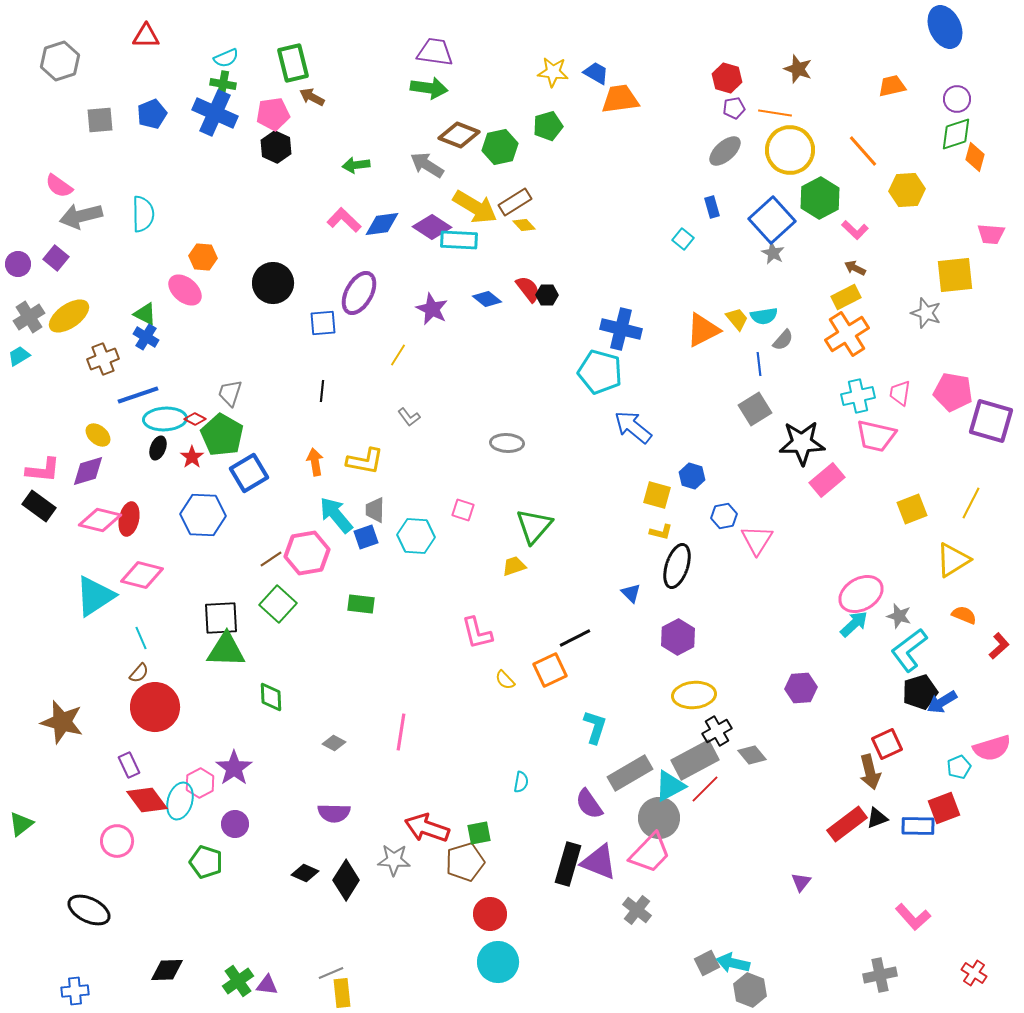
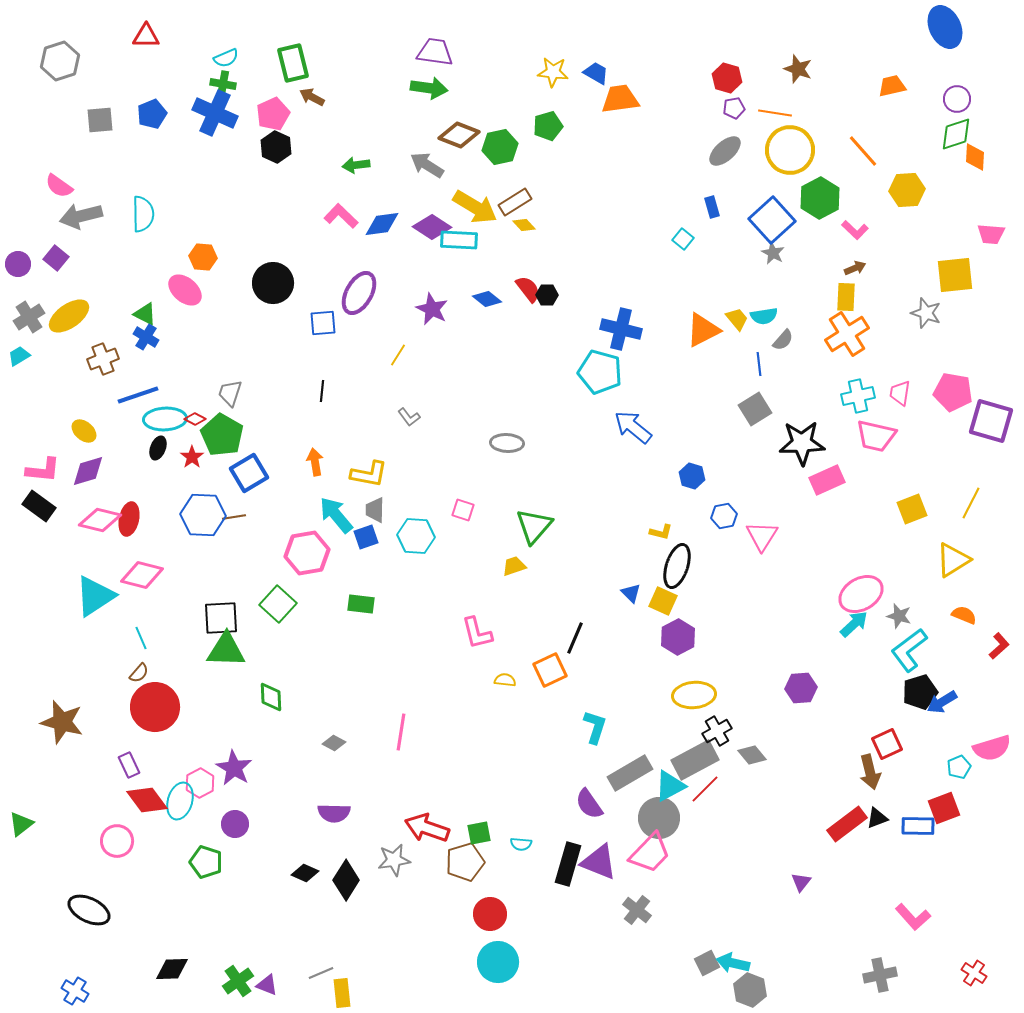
pink pentagon at (273, 114): rotated 16 degrees counterclockwise
orange diamond at (975, 157): rotated 12 degrees counterclockwise
pink L-shape at (344, 220): moved 3 px left, 4 px up
brown arrow at (855, 268): rotated 130 degrees clockwise
yellow rectangle at (846, 297): rotated 60 degrees counterclockwise
yellow ellipse at (98, 435): moved 14 px left, 4 px up
yellow L-shape at (365, 461): moved 4 px right, 13 px down
pink rectangle at (827, 480): rotated 16 degrees clockwise
yellow square at (657, 495): moved 6 px right, 106 px down; rotated 8 degrees clockwise
pink triangle at (757, 540): moved 5 px right, 4 px up
brown line at (271, 559): moved 37 px left, 42 px up; rotated 25 degrees clockwise
black line at (575, 638): rotated 40 degrees counterclockwise
yellow semicircle at (505, 680): rotated 140 degrees clockwise
purple star at (234, 768): rotated 6 degrees counterclockwise
cyan semicircle at (521, 782): moved 62 px down; rotated 85 degrees clockwise
gray star at (394, 860): rotated 12 degrees counterclockwise
black diamond at (167, 970): moved 5 px right, 1 px up
gray line at (331, 973): moved 10 px left
purple triangle at (267, 985): rotated 15 degrees clockwise
blue cross at (75, 991): rotated 36 degrees clockwise
